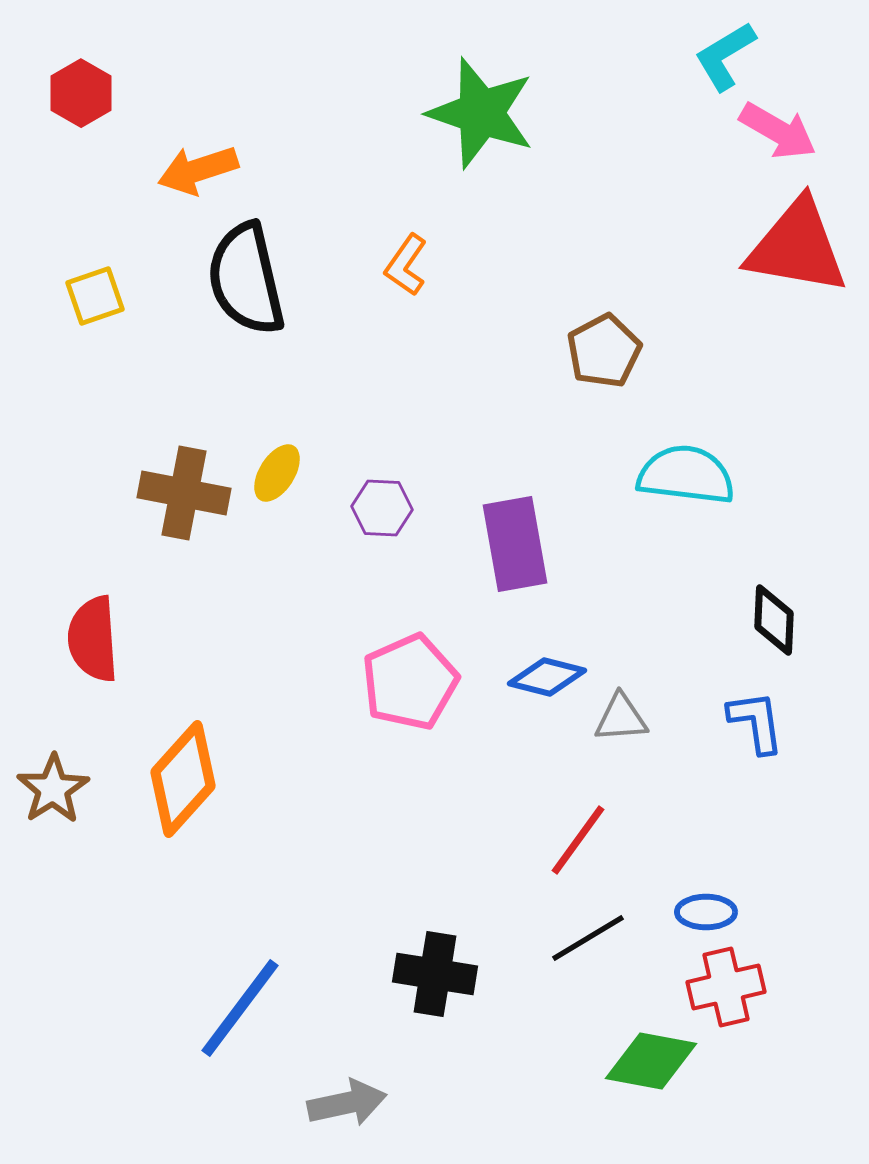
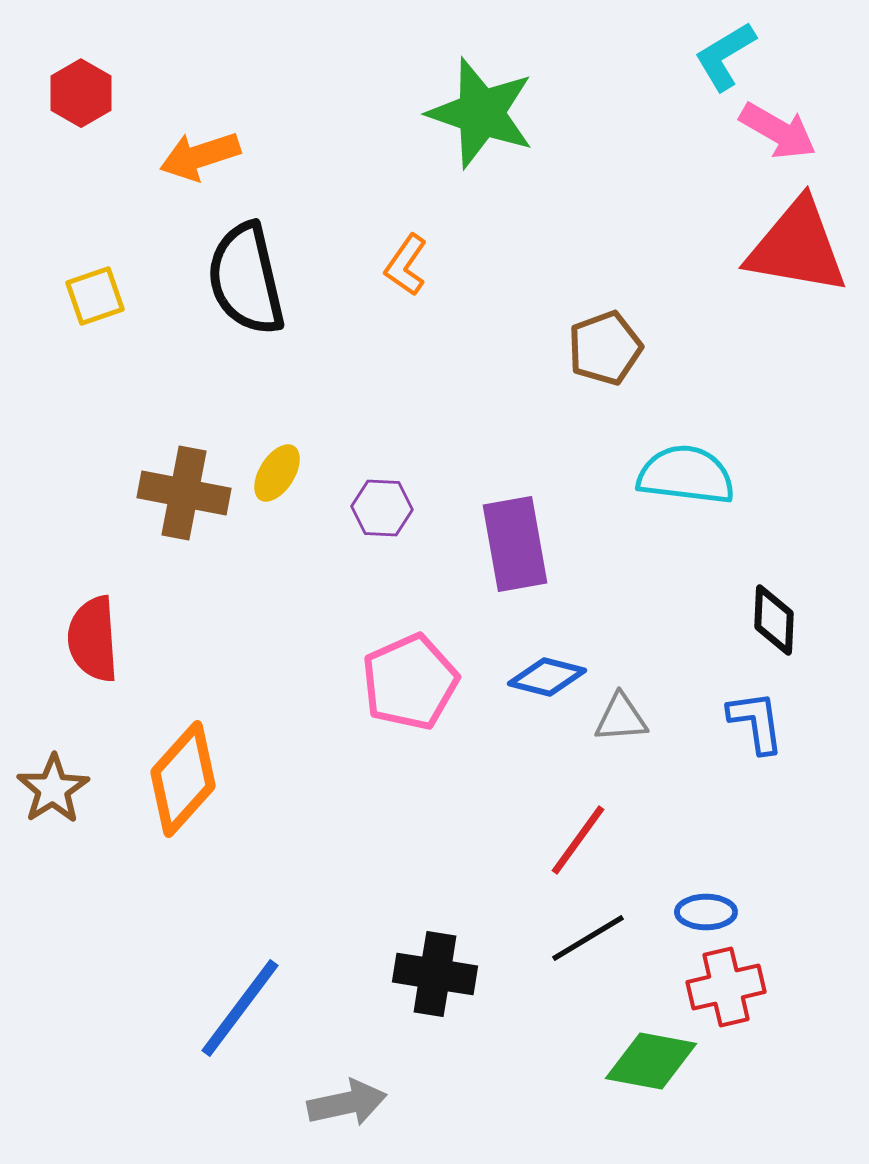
orange arrow: moved 2 px right, 14 px up
brown pentagon: moved 1 px right, 3 px up; rotated 8 degrees clockwise
